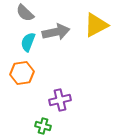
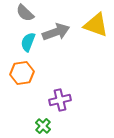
yellow triangle: rotated 48 degrees clockwise
gray arrow: rotated 8 degrees counterclockwise
green cross: rotated 28 degrees clockwise
